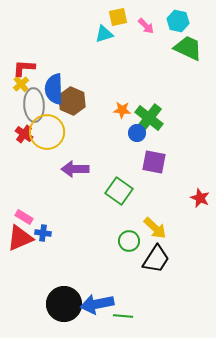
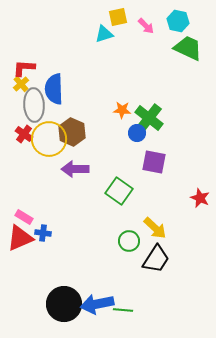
brown hexagon: moved 31 px down
yellow circle: moved 2 px right, 7 px down
green line: moved 6 px up
